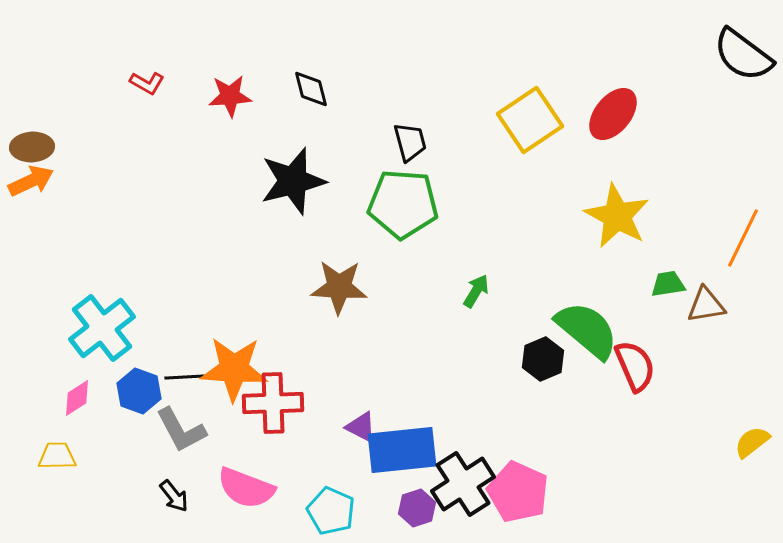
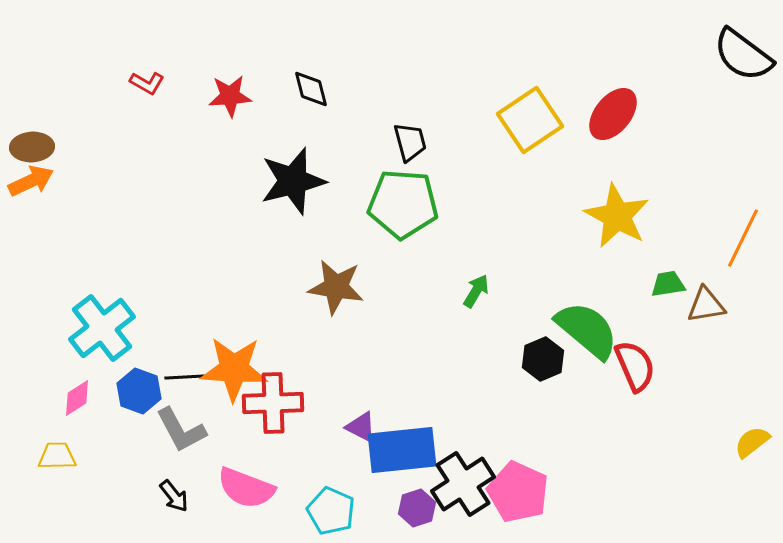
brown star: moved 3 px left; rotated 6 degrees clockwise
